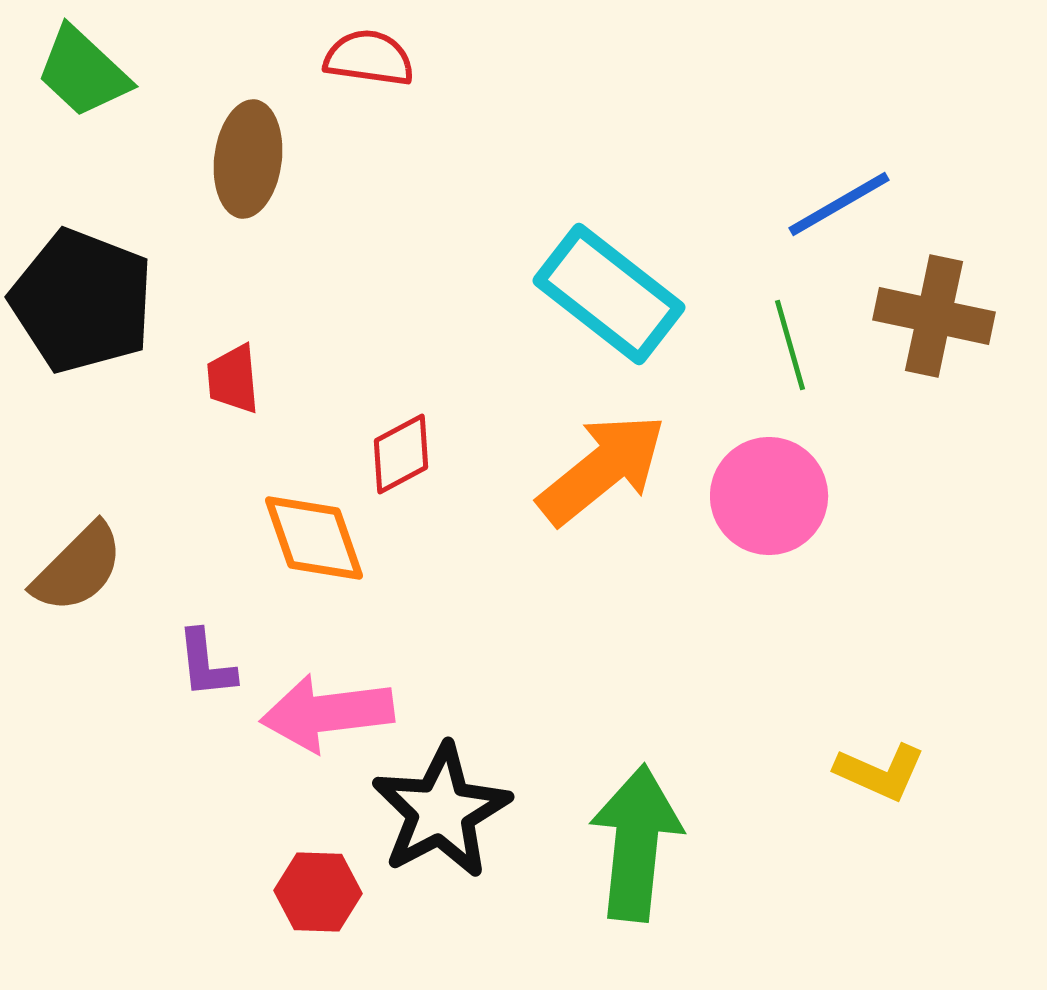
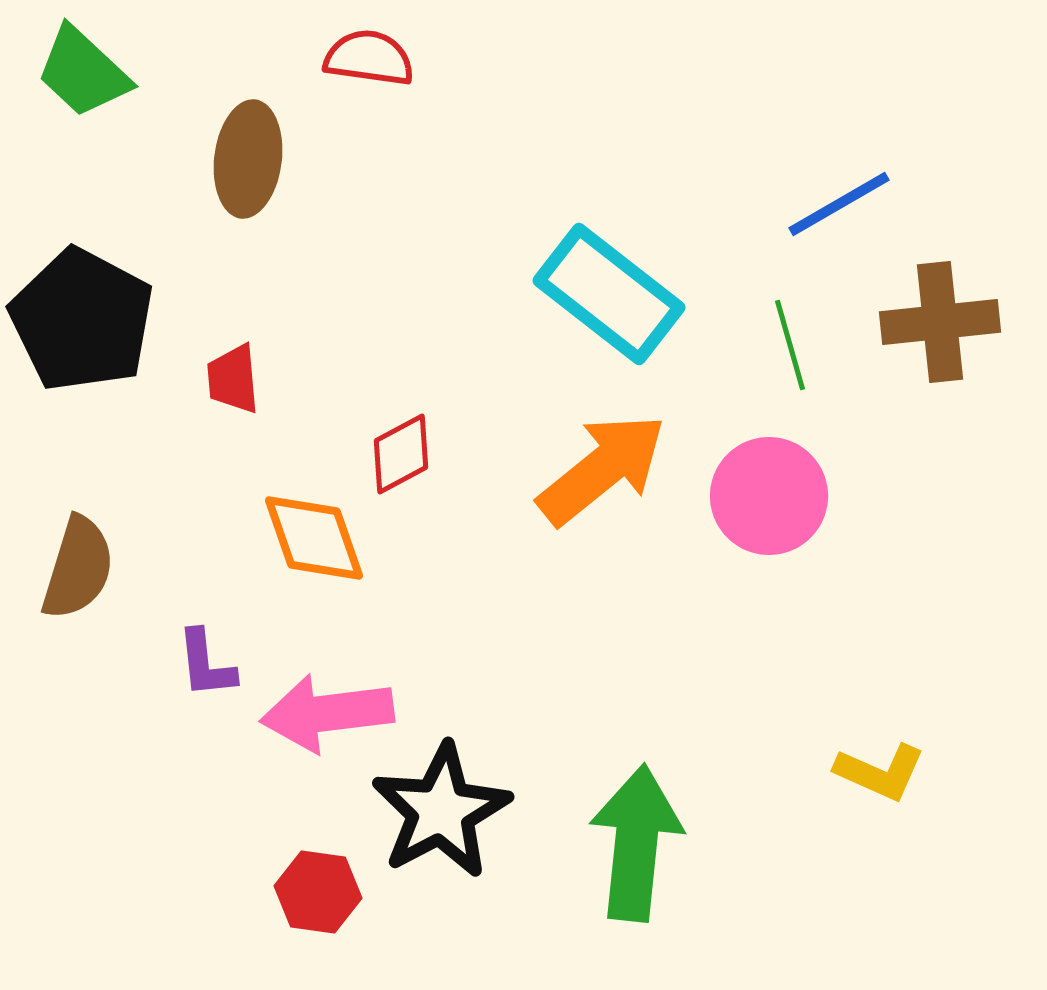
black pentagon: moved 19 px down; rotated 7 degrees clockwise
brown cross: moved 6 px right, 6 px down; rotated 18 degrees counterclockwise
brown semicircle: rotated 28 degrees counterclockwise
red hexagon: rotated 6 degrees clockwise
